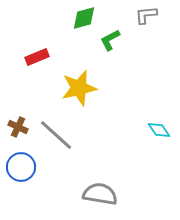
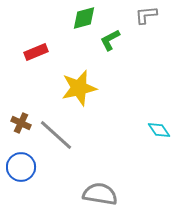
red rectangle: moved 1 px left, 5 px up
brown cross: moved 3 px right, 4 px up
